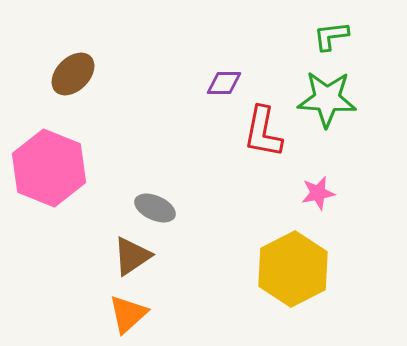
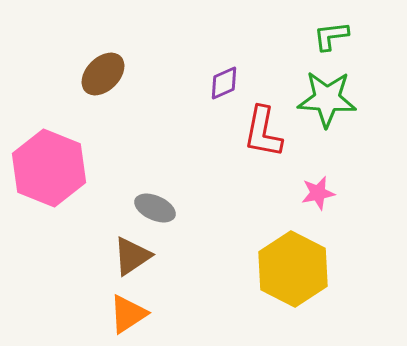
brown ellipse: moved 30 px right
purple diamond: rotated 24 degrees counterclockwise
yellow hexagon: rotated 6 degrees counterclockwise
orange triangle: rotated 9 degrees clockwise
